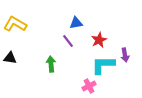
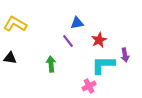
blue triangle: moved 1 px right
